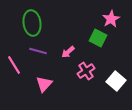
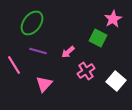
pink star: moved 2 px right
green ellipse: rotated 45 degrees clockwise
